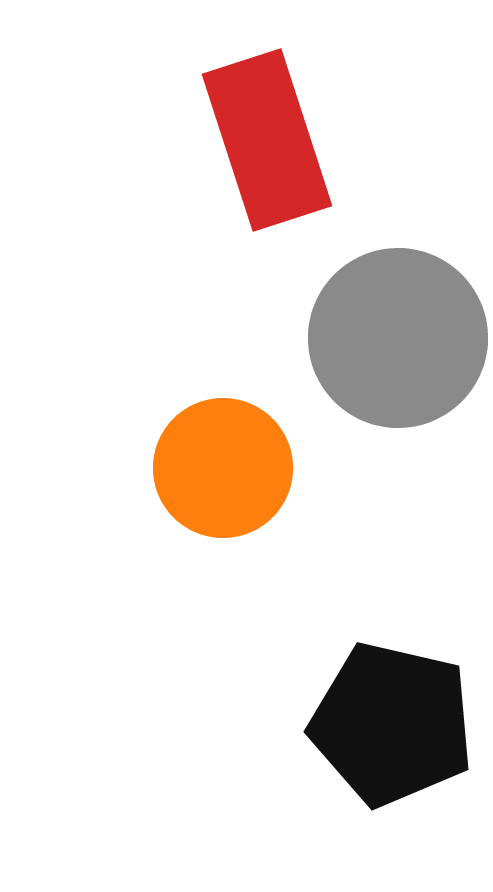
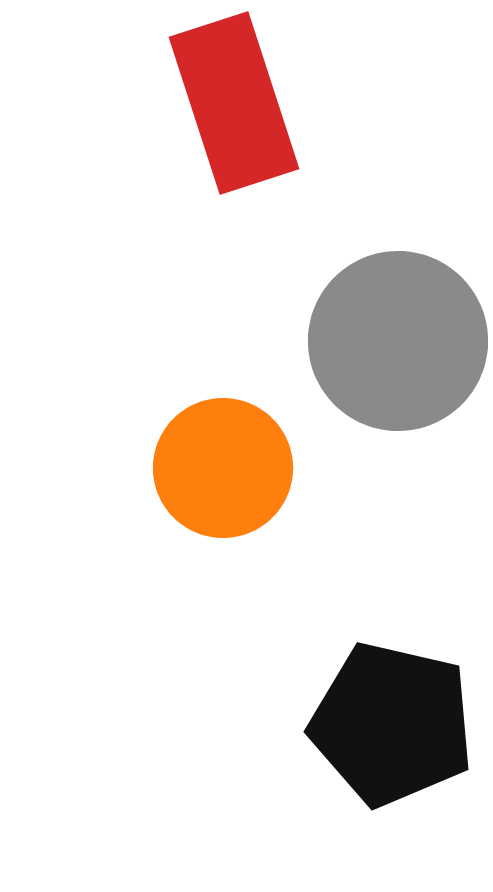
red rectangle: moved 33 px left, 37 px up
gray circle: moved 3 px down
